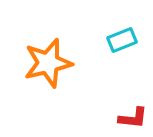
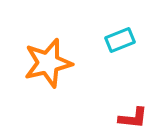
cyan rectangle: moved 2 px left
